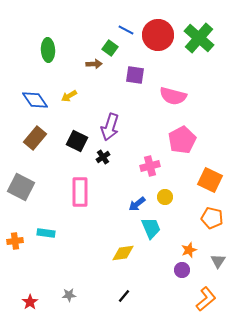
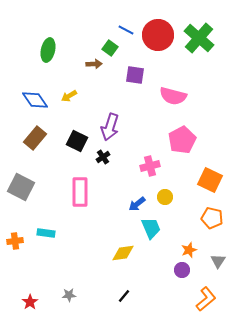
green ellipse: rotated 15 degrees clockwise
